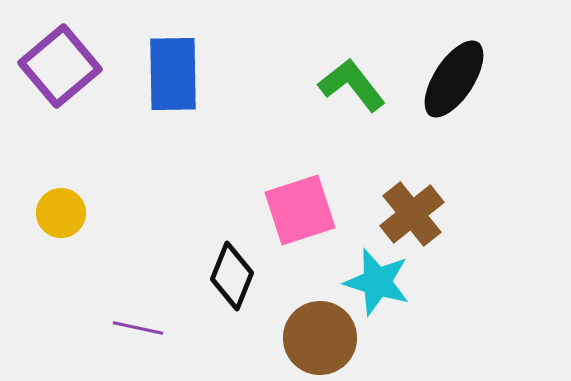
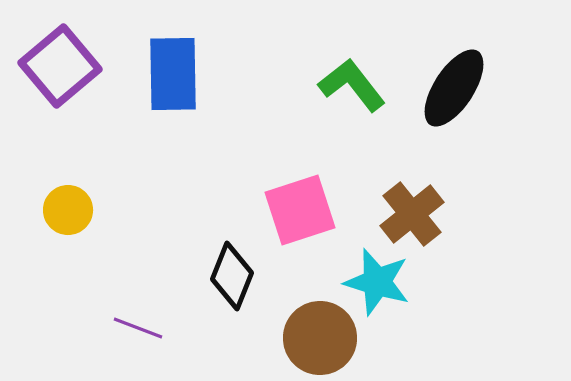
black ellipse: moved 9 px down
yellow circle: moved 7 px right, 3 px up
purple line: rotated 9 degrees clockwise
